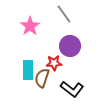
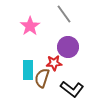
purple circle: moved 2 px left, 1 px down
